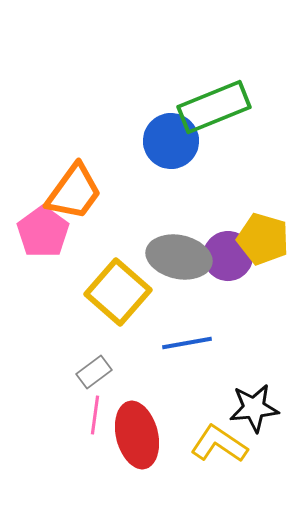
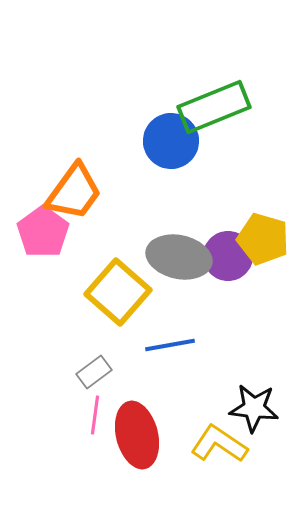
blue line: moved 17 px left, 2 px down
black star: rotated 12 degrees clockwise
